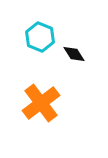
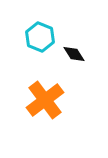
orange cross: moved 4 px right, 3 px up
